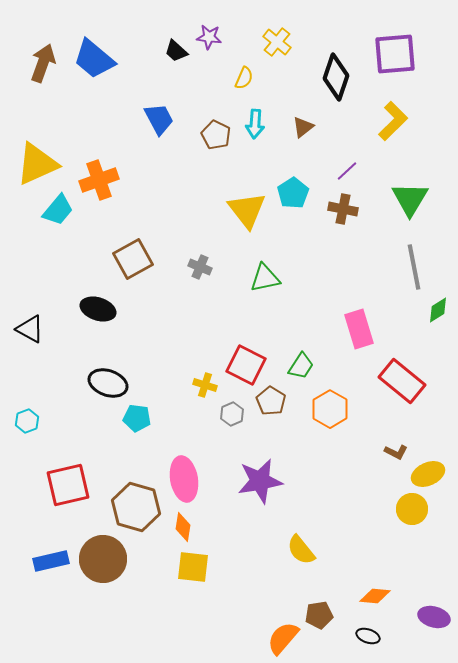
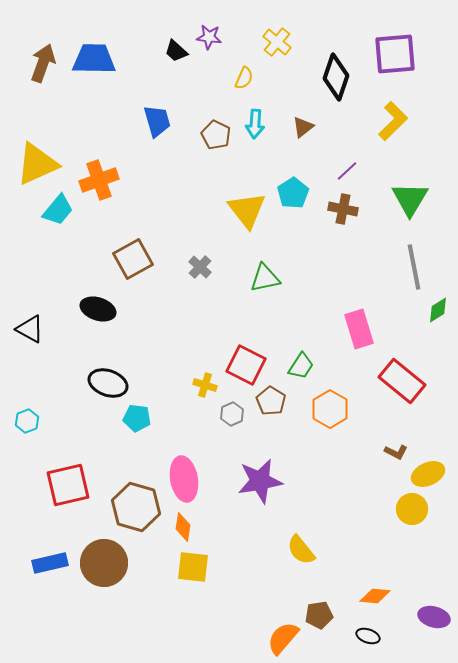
blue trapezoid at (94, 59): rotated 141 degrees clockwise
blue trapezoid at (159, 119): moved 2 px left, 2 px down; rotated 12 degrees clockwise
gray cross at (200, 267): rotated 20 degrees clockwise
brown circle at (103, 559): moved 1 px right, 4 px down
blue rectangle at (51, 561): moved 1 px left, 2 px down
